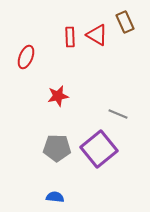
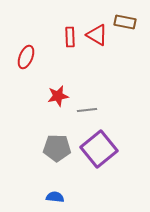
brown rectangle: rotated 55 degrees counterclockwise
gray line: moved 31 px left, 4 px up; rotated 30 degrees counterclockwise
